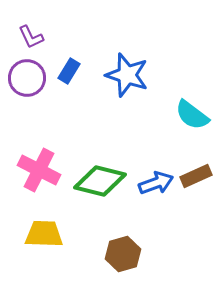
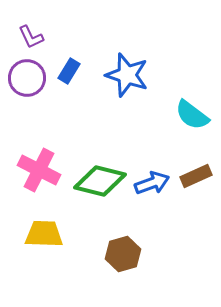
blue arrow: moved 4 px left
